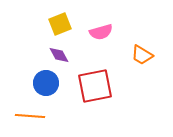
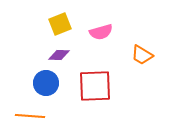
purple diamond: rotated 60 degrees counterclockwise
red square: rotated 9 degrees clockwise
